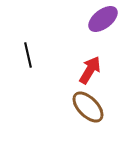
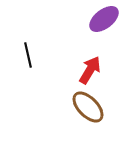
purple ellipse: moved 1 px right
